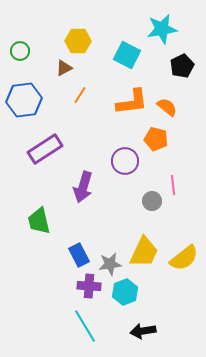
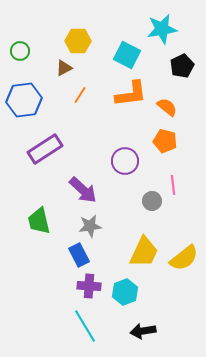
orange L-shape: moved 1 px left, 8 px up
orange pentagon: moved 9 px right, 2 px down
purple arrow: moved 3 px down; rotated 64 degrees counterclockwise
gray star: moved 20 px left, 38 px up
